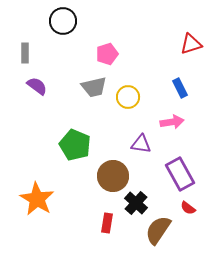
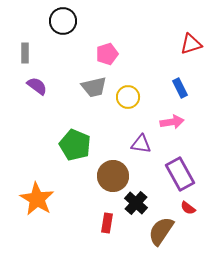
brown semicircle: moved 3 px right, 1 px down
